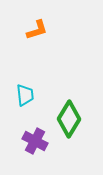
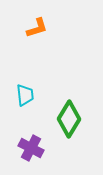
orange L-shape: moved 2 px up
purple cross: moved 4 px left, 7 px down
